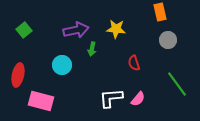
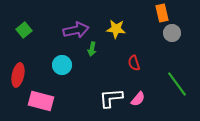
orange rectangle: moved 2 px right, 1 px down
gray circle: moved 4 px right, 7 px up
